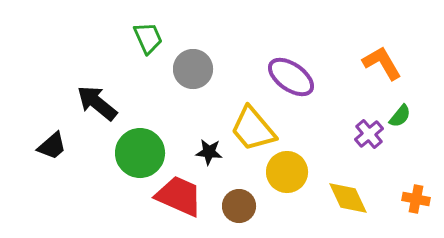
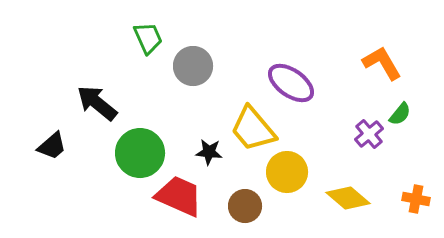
gray circle: moved 3 px up
purple ellipse: moved 6 px down
green semicircle: moved 2 px up
yellow diamond: rotated 24 degrees counterclockwise
brown circle: moved 6 px right
